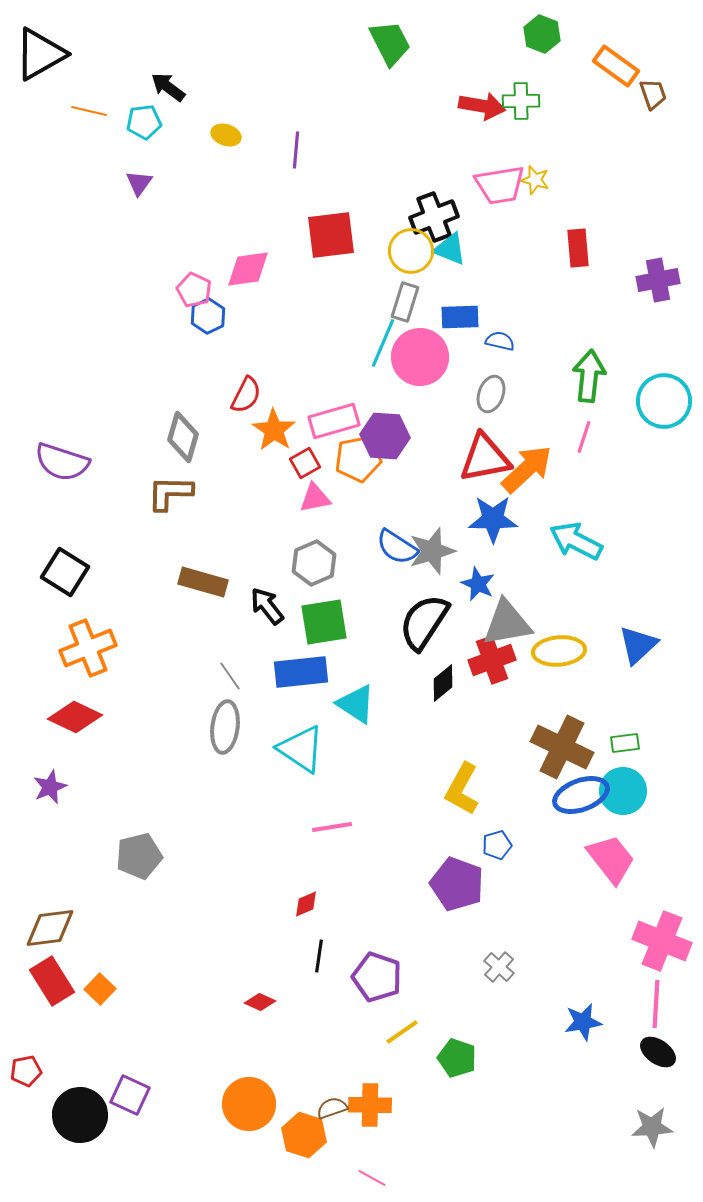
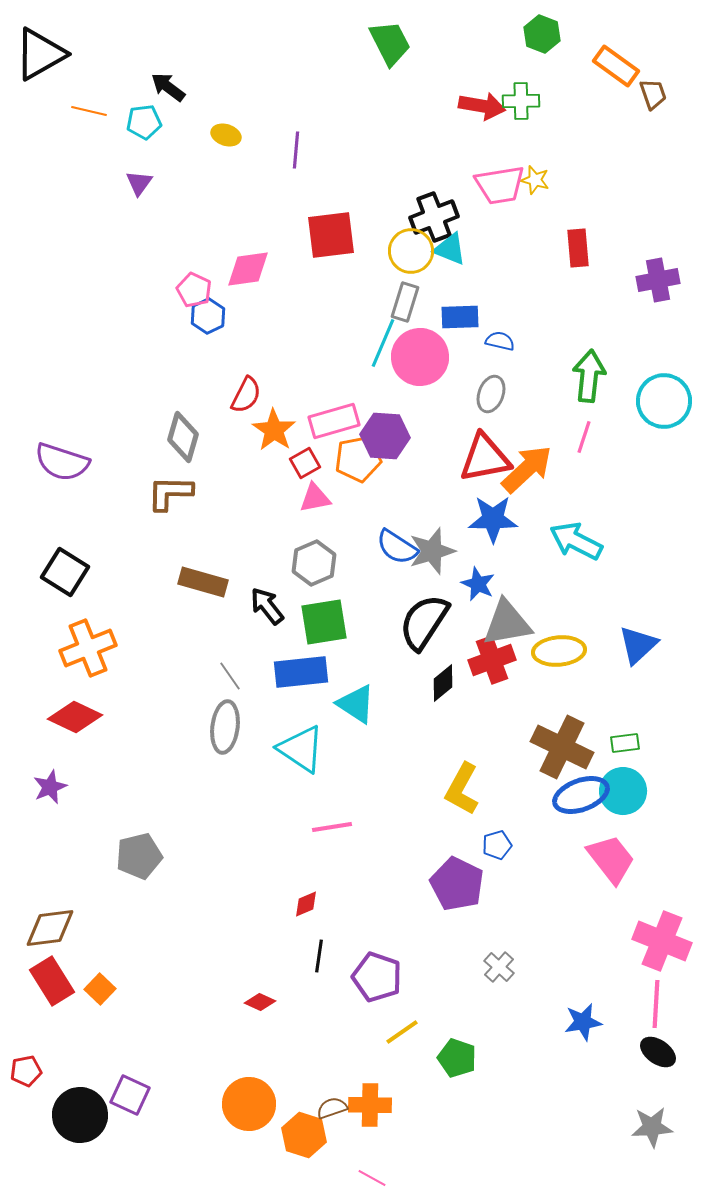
purple pentagon at (457, 884): rotated 6 degrees clockwise
